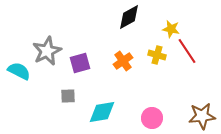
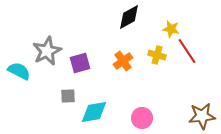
cyan diamond: moved 8 px left
pink circle: moved 10 px left
